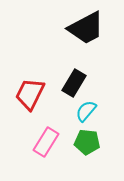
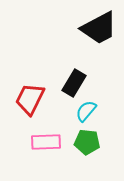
black trapezoid: moved 13 px right
red trapezoid: moved 5 px down
pink rectangle: rotated 56 degrees clockwise
